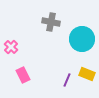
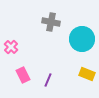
purple line: moved 19 px left
